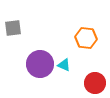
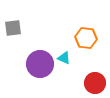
cyan triangle: moved 7 px up
